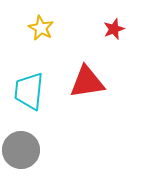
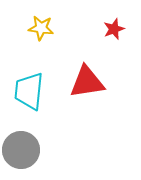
yellow star: rotated 20 degrees counterclockwise
